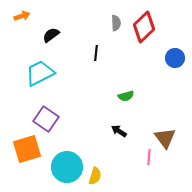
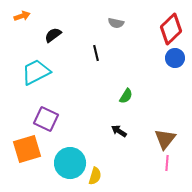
gray semicircle: rotated 105 degrees clockwise
red diamond: moved 27 px right, 2 px down
black semicircle: moved 2 px right
black line: rotated 21 degrees counterclockwise
cyan trapezoid: moved 4 px left, 1 px up
green semicircle: rotated 42 degrees counterclockwise
purple square: rotated 10 degrees counterclockwise
brown triangle: moved 1 px down; rotated 15 degrees clockwise
pink line: moved 18 px right, 6 px down
cyan circle: moved 3 px right, 4 px up
